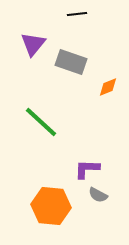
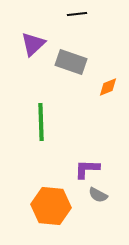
purple triangle: rotated 8 degrees clockwise
green line: rotated 45 degrees clockwise
